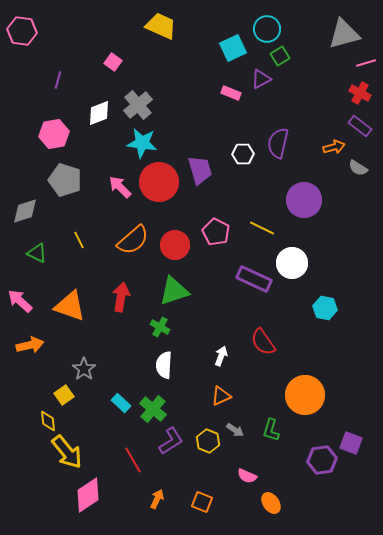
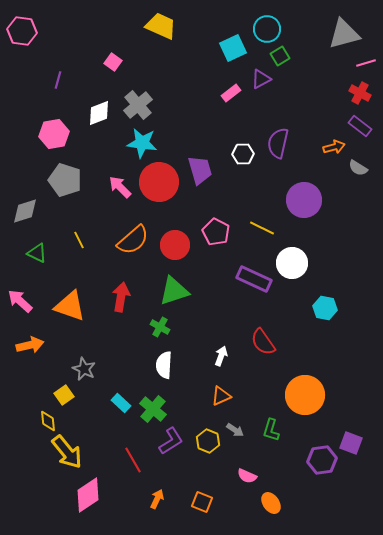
pink rectangle at (231, 93): rotated 60 degrees counterclockwise
gray star at (84, 369): rotated 10 degrees counterclockwise
